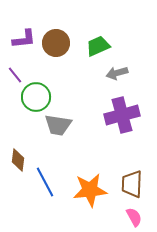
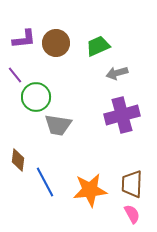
pink semicircle: moved 2 px left, 3 px up
